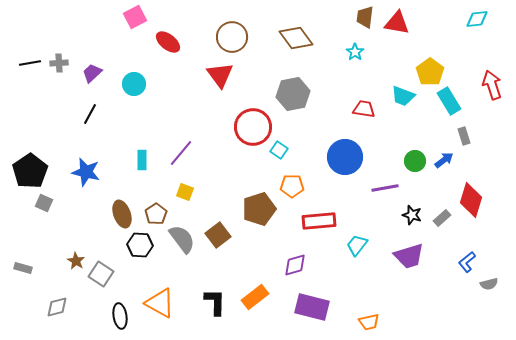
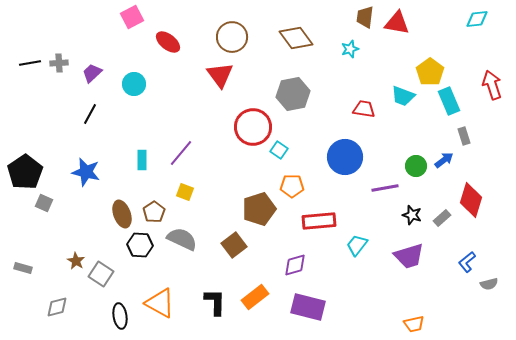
pink square at (135, 17): moved 3 px left
cyan star at (355, 52): moved 5 px left, 3 px up; rotated 18 degrees clockwise
cyan rectangle at (449, 101): rotated 8 degrees clockwise
green circle at (415, 161): moved 1 px right, 5 px down
black pentagon at (30, 171): moved 5 px left, 1 px down
brown pentagon at (156, 214): moved 2 px left, 2 px up
brown square at (218, 235): moved 16 px right, 10 px down
gray semicircle at (182, 239): rotated 28 degrees counterclockwise
purple rectangle at (312, 307): moved 4 px left
orange trapezoid at (369, 322): moved 45 px right, 2 px down
